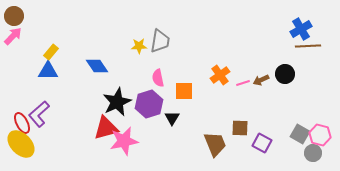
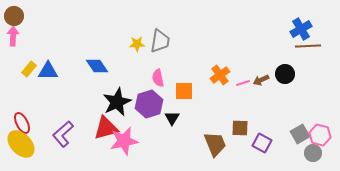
pink arrow: rotated 42 degrees counterclockwise
yellow star: moved 2 px left, 2 px up
yellow rectangle: moved 22 px left, 17 px down
purple L-shape: moved 24 px right, 20 px down
gray square: rotated 30 degrees clockwise
